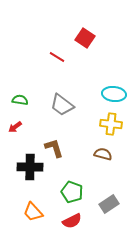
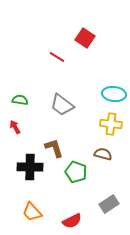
red arrow: rotated 96 degrees clockwise
green pentagon: moved 4 px right, 20 px up
orange trapezoid: moved 1 px left
